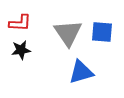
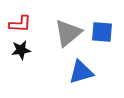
red L-shape: moved 1 px down
gray triangle: rotated 24 degrees clockwise
